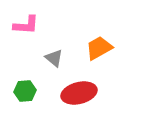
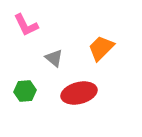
pink L-shape: rotated 60 degrees clockwise
orange trapezoid: moved 2 px right; rotated 16 degrees counterclockwise
